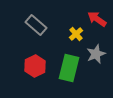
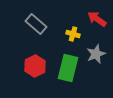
gray rectangle: moved 1 px up
yellow cross: moved 3 px left; rotated 32 degrees counterclockwise
green rectangle: moved 1 px left
